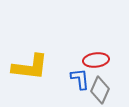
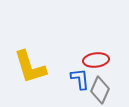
yellow L-shape: rotated 66 degrees clockwise
